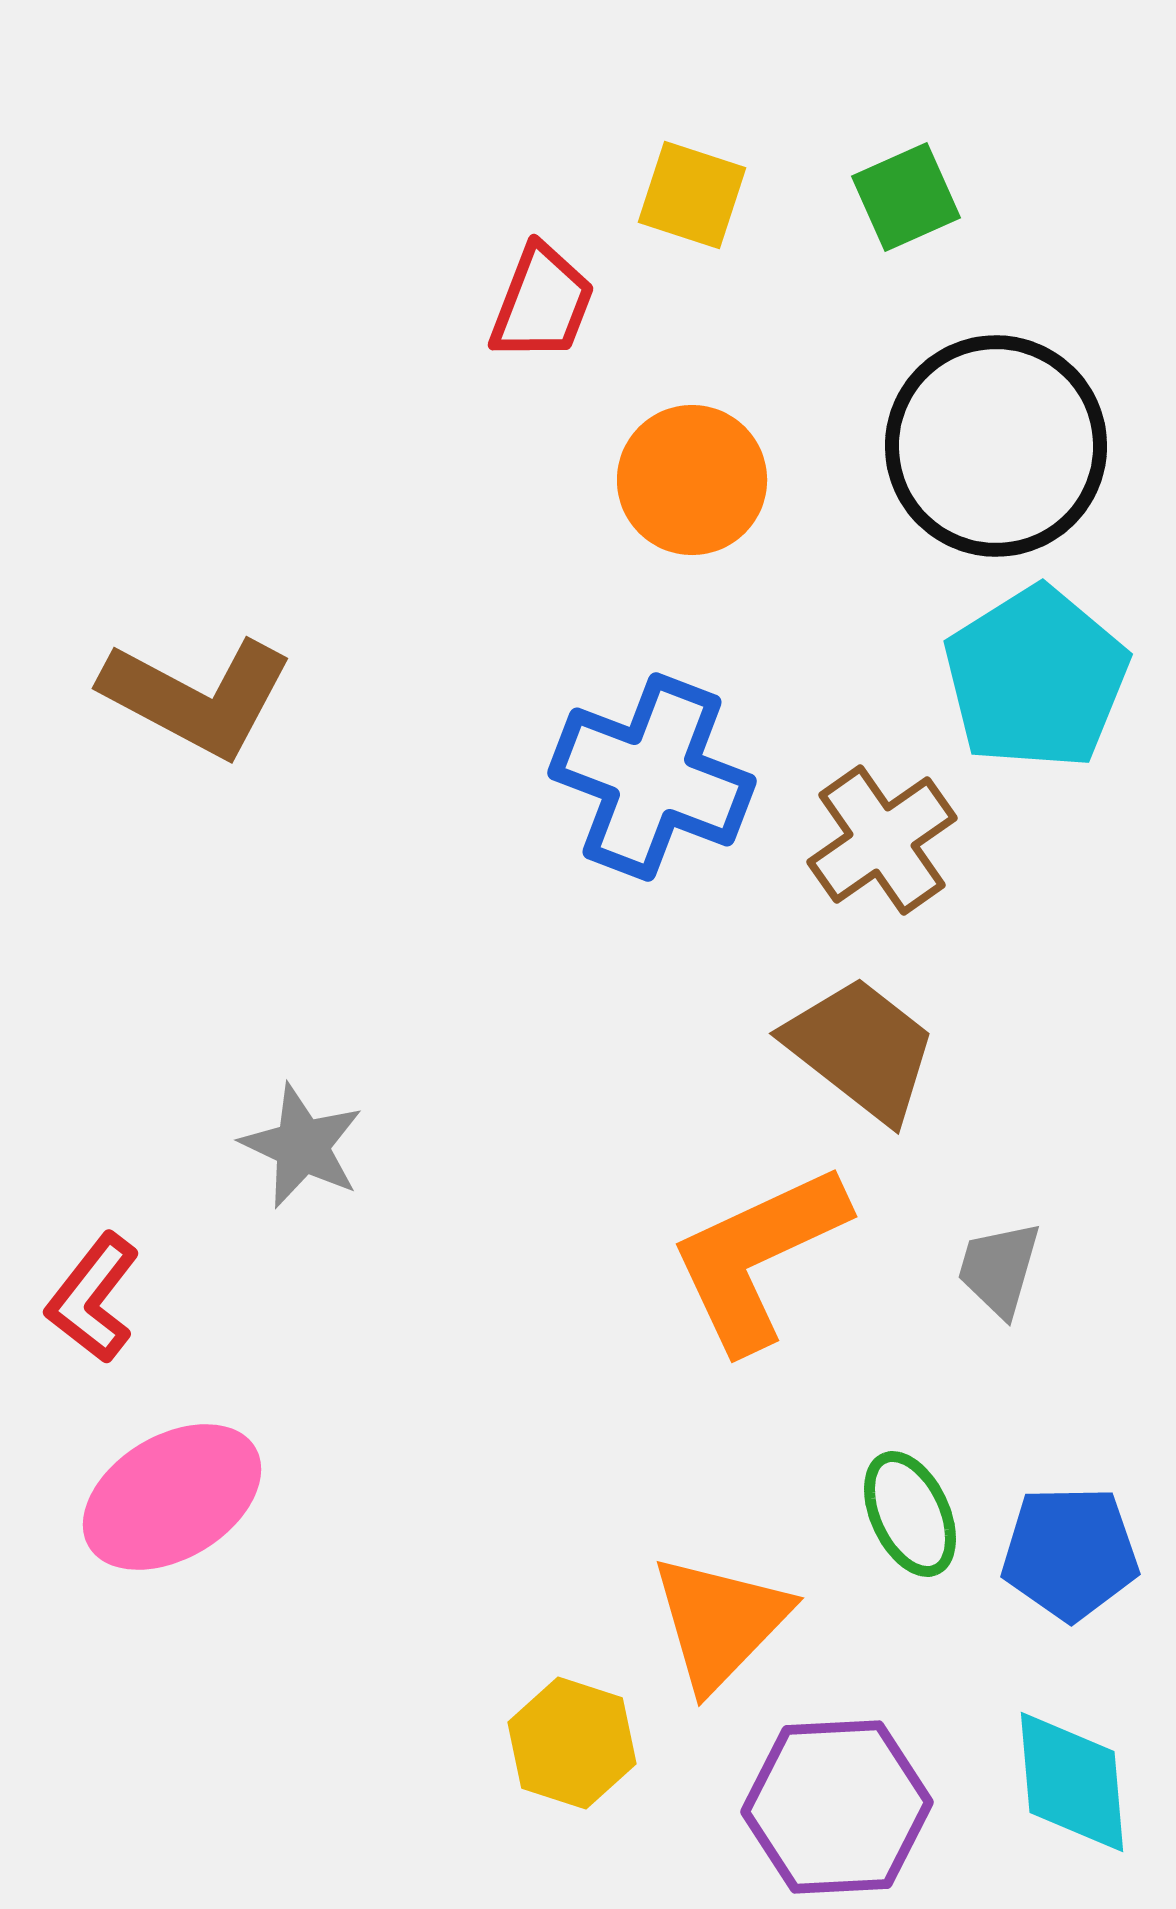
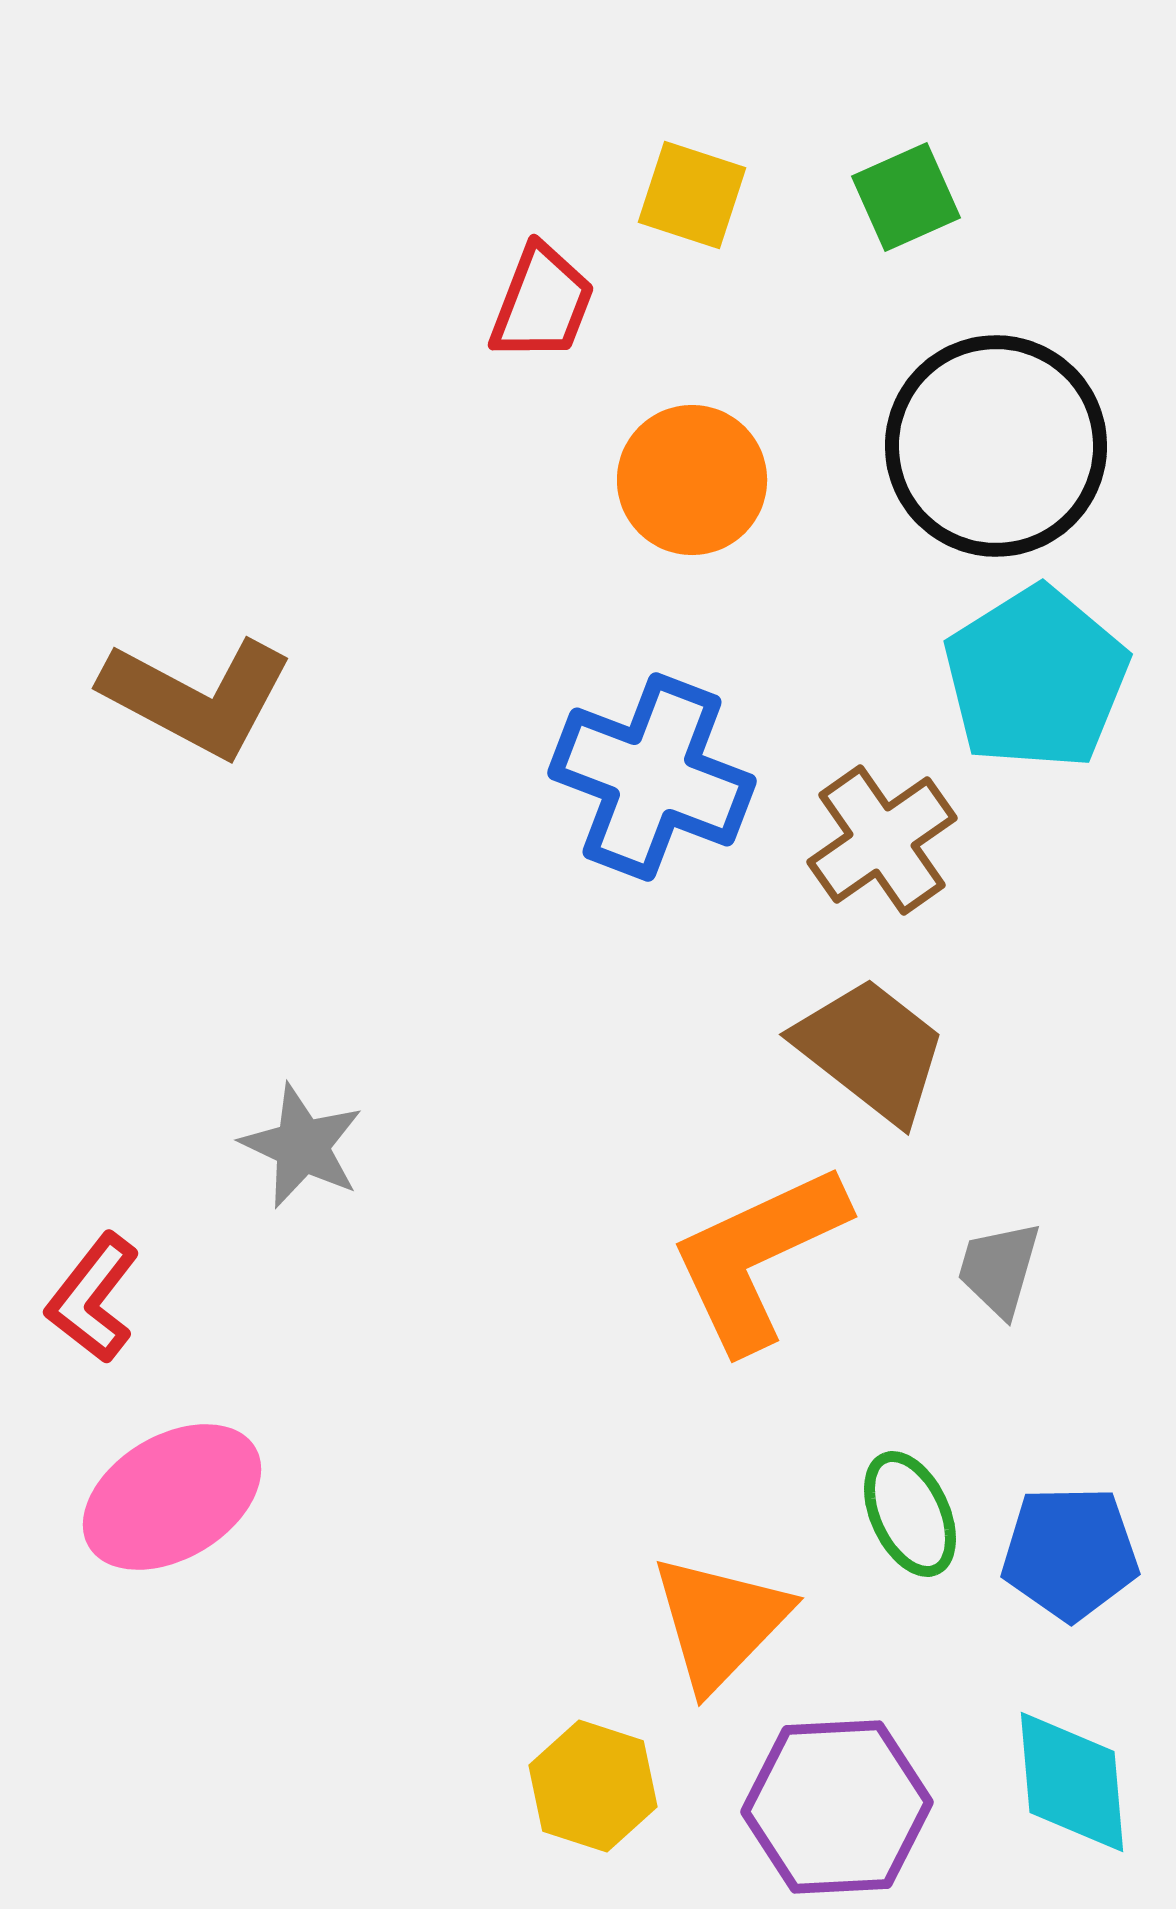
brown trapezoid: moved 10 px right, 1 px down
yellow hexagon: moved 21 px right, 43 px down
